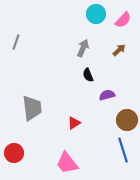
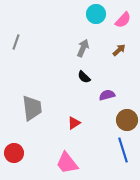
black semicircle: moved 4 px left, 2 px down; rotated 24 degrees counterclockwise
